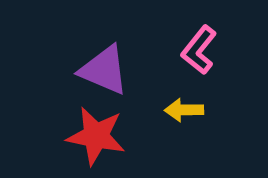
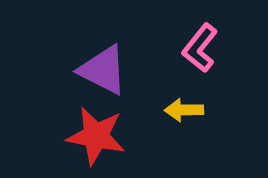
pink L-shape: moved 1 px right, 2 px up
purple triangle: moved 1 px left; rotated 4 degrees clockwise
